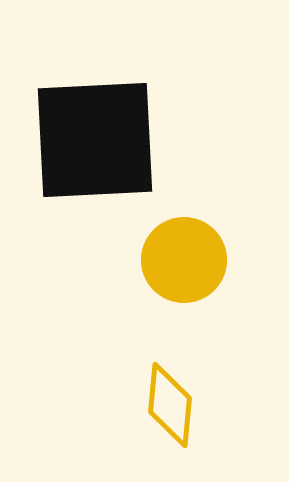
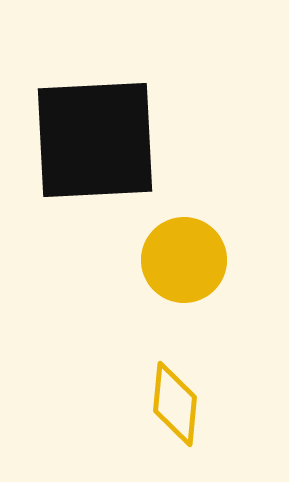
yellow diamond: moved 5 px right, 1 px up
